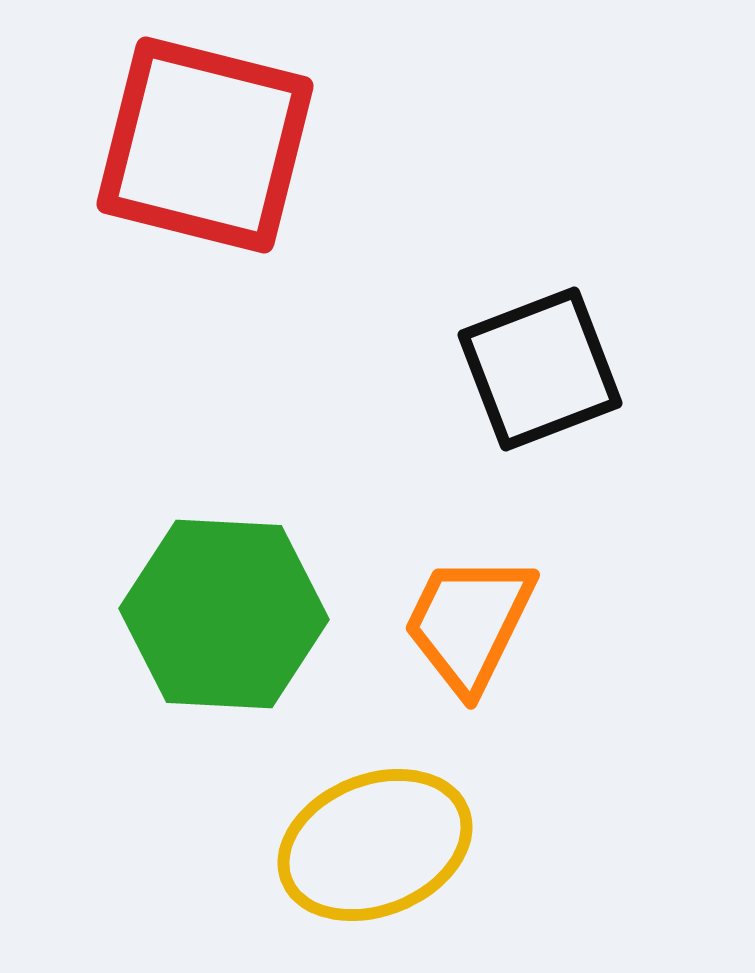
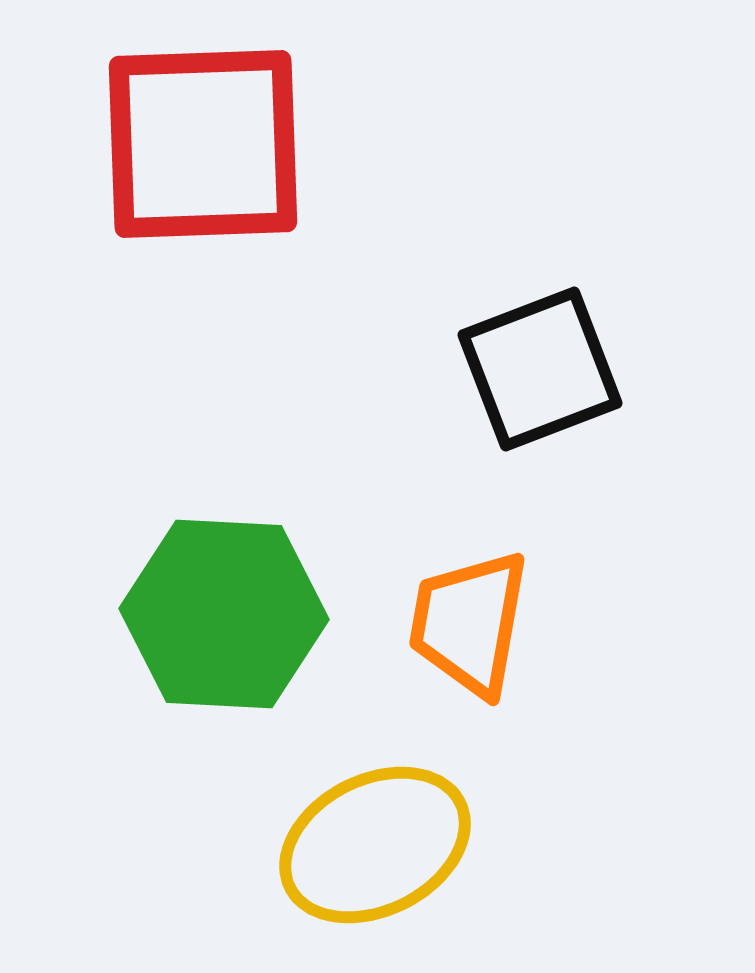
red square: moved 2 px left, 1 px up; rotated 16 degrees counterclockwise
orange trapezoid: rotated 16 degrees counterclockwise
yellow ellipse: rotated 5 degrees counterclockwise
